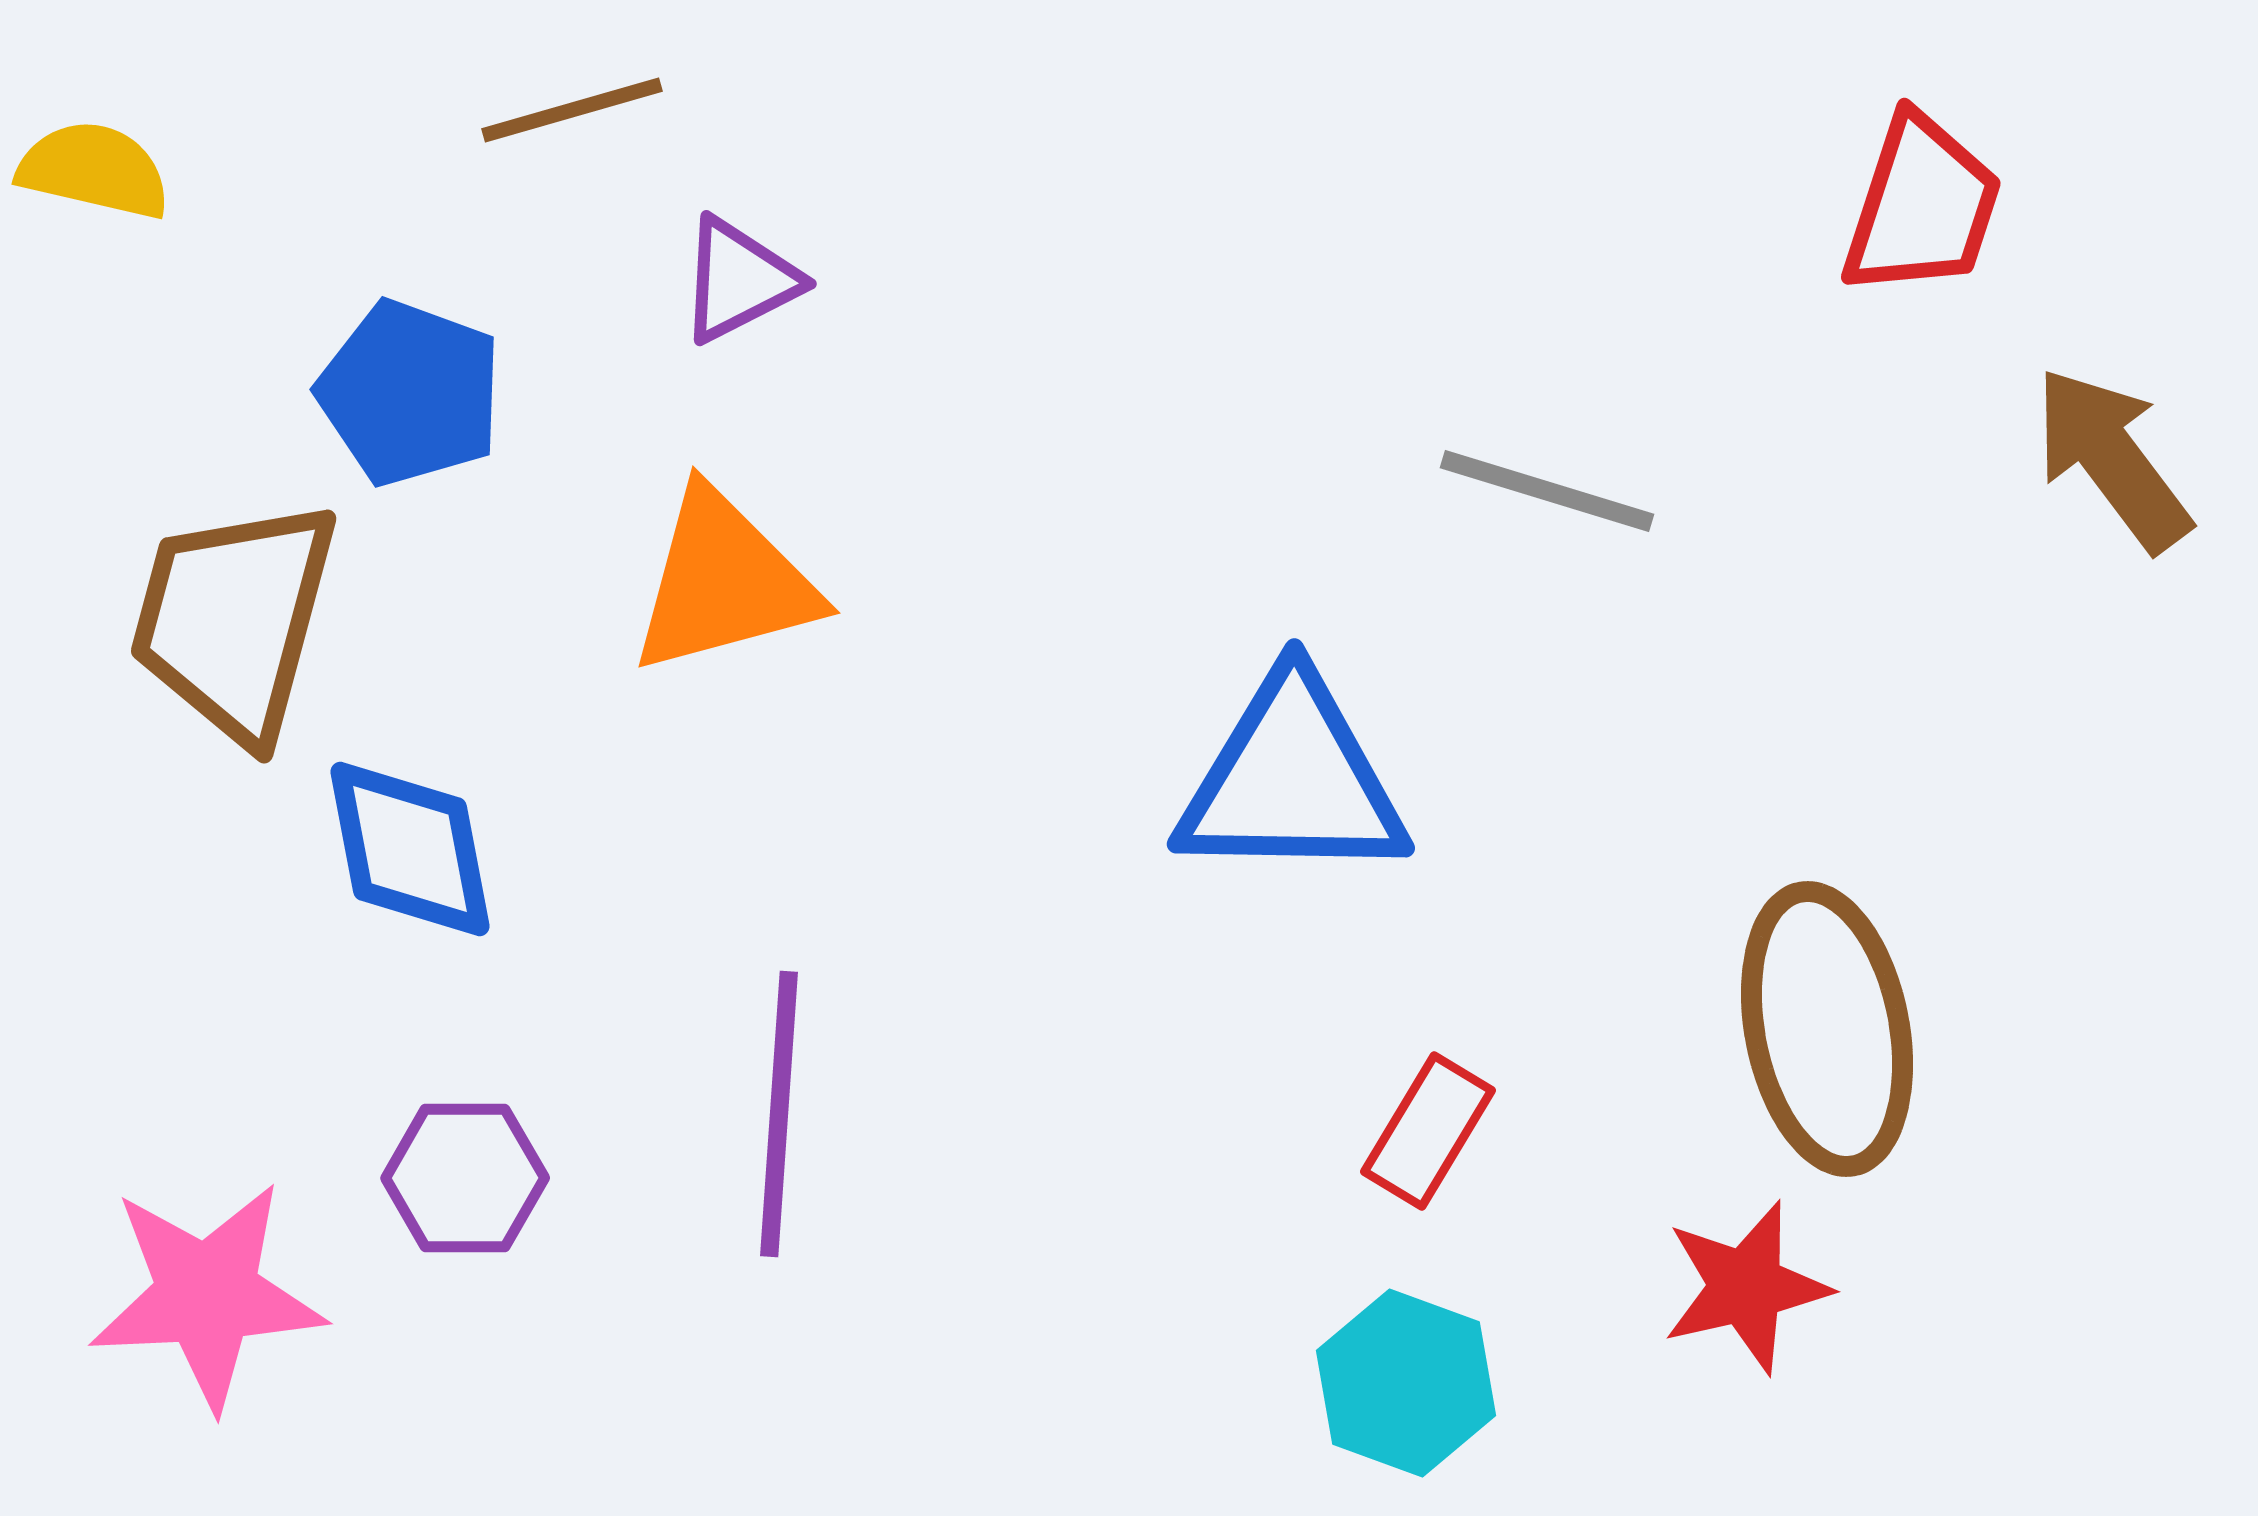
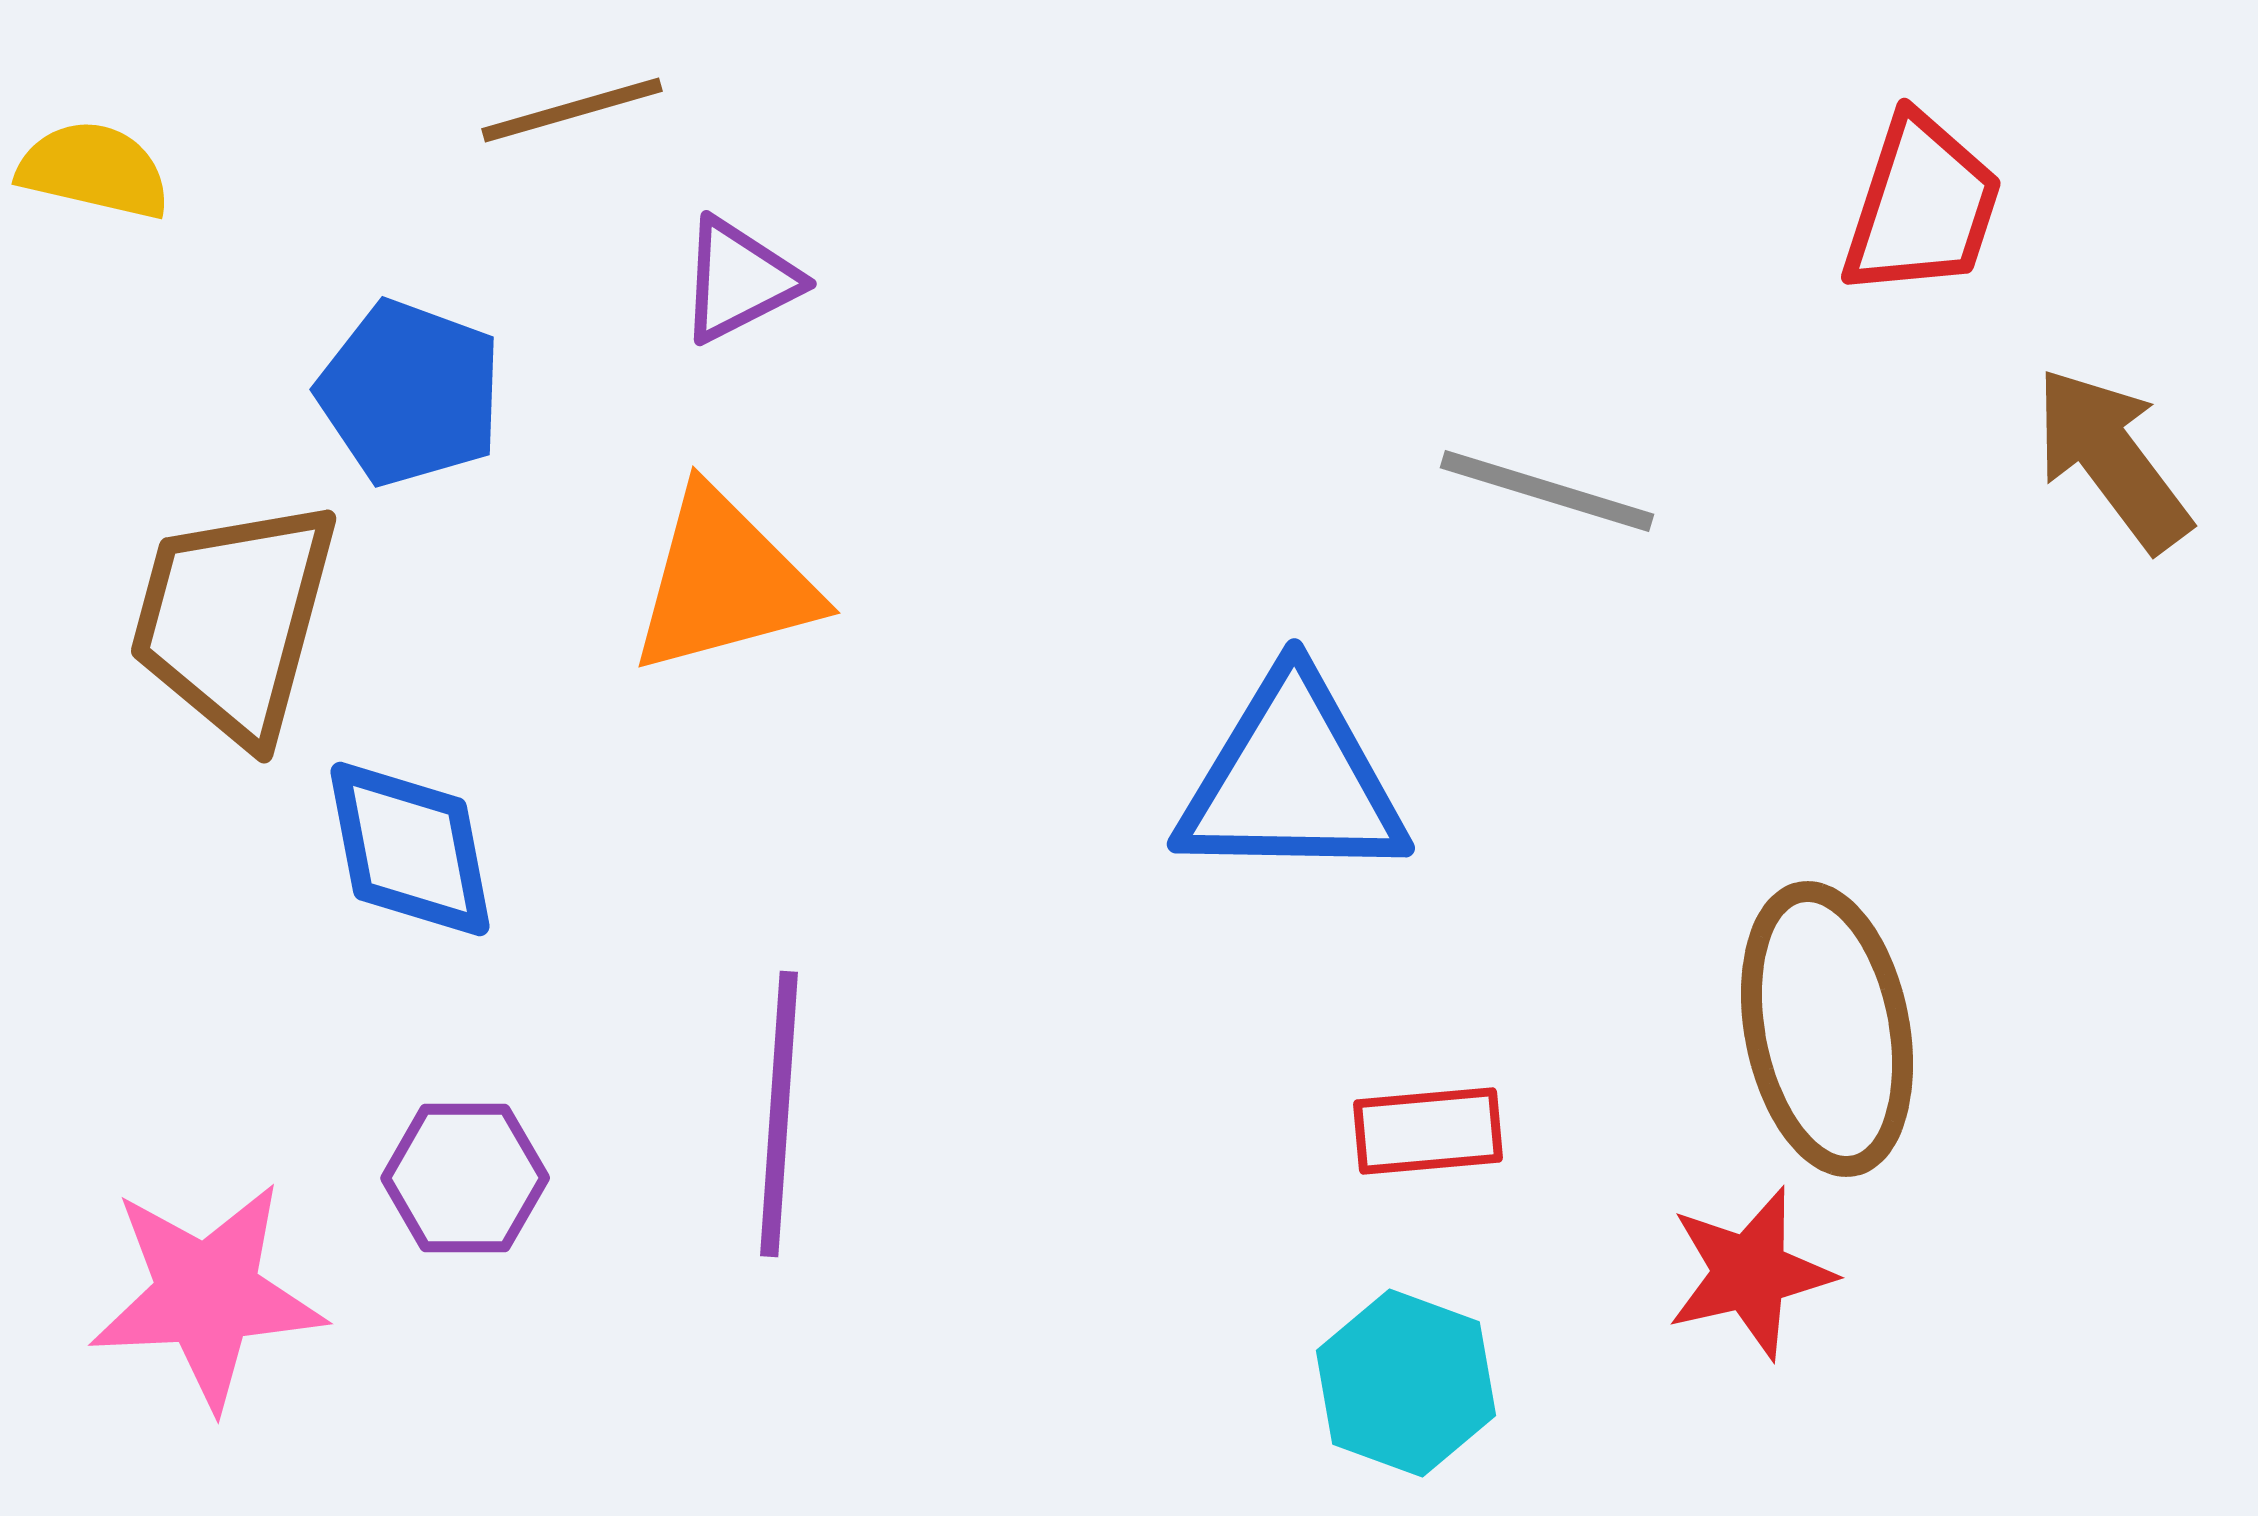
red rectangle: rotated 54 degrees clockwise
red star: moved 4 px right, 14 px up
